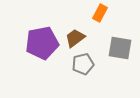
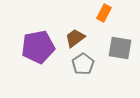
orange rectangle: moved 4 px right
purple pentagon: moved 4 px left, 4 px down
gray pentagon: rotated 20 degrees counterclockwise
